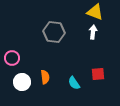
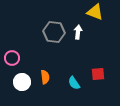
white arrow: moved 15 px left
